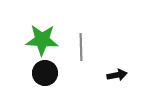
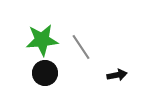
green star: rotated 8 degrees counterclockwise
gray line: rotated 32 degrees counterclockwise
